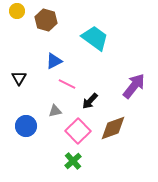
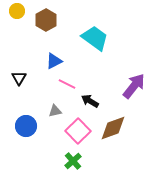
brown hexagon: rotated 15 degrees clockwise
black arrow: rotated 78 degrees clockwise
